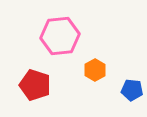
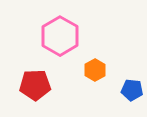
pink hexagon: rotated 24 degrees counterclockwise
red pentagon: rotated 20 degrees counterclockwise
